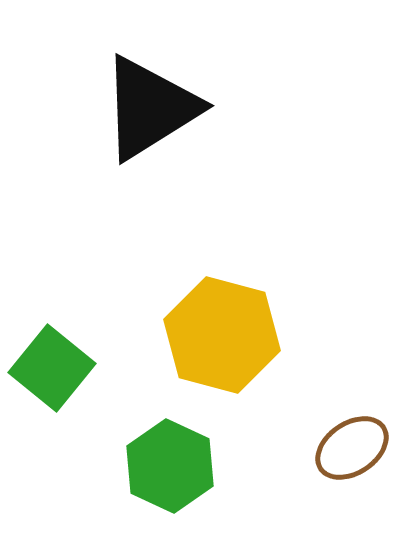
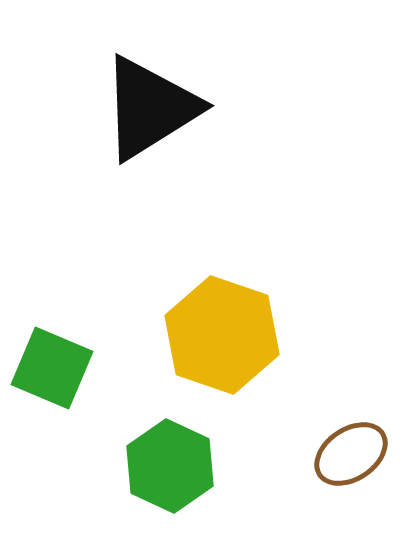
yellow hexagon: rotated 4 degrees clockwise
green square: rotated 16 degrees counterclockwise
brown ellipse: moved 1 px left, 6 px down
